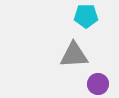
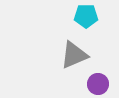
gray triangle: rotated 20 degrees counterclockwise
